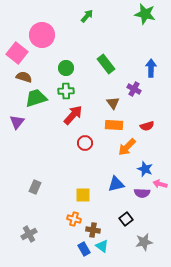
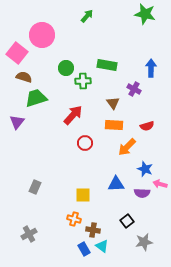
green rectangle: moved 1 px right, 1 px down; rotated 42 degrees counterclockwise
green cross: moved 17 px right, 10 px up
blue triangle: rotated 12 degrees clockwise
black square: moved 1 px right, 2 px down
